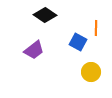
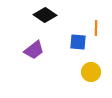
blue square: rotated 24 degrees counterclockwise
